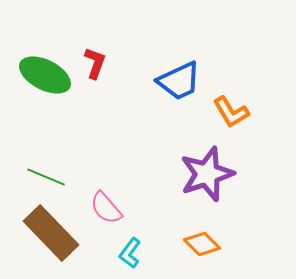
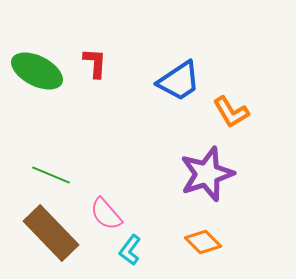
red L-shape: rotated 16 degrees counterclockwise
green ellipse: moved 8 px left, 4 px up
blue trapezoid: rotated 9 degrees counterclockwise
green line: moved 5 px right, 2 px up
pink semicircle: moved 6 px down
orange diamond: moved 1 px right, 2 px up
cyan L-shape: moved 3 px up
